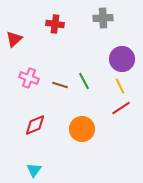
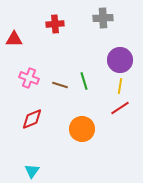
red cross: rotated 12 degrees counterclockwise
red triangle: rotated 42 degrees clockwise
purple circle: moved 2 px left, 1 px down
green line: rotated 12 degrees clockwise
yellow line: rotated 35 degrees clockwise
red line: moved 1 px left
red diamond: moved 3 px left, 6 px up
cyan triangle: moved 2 px left, 1 px down
